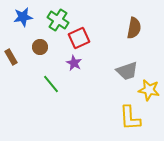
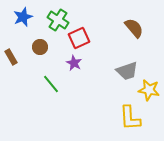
blue star: rotated 12 degrees counterclockwise
brown semicircle: rotated 50 degrees counterclockwise
